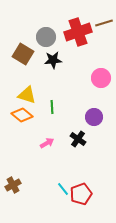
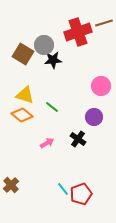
gray circle: moved 2 px left, 8 px down
pink circle: moved 8 px down
yellow triangle: moved 2 px left
green line: rotated 48 degrees counterclockwise
brown cross: moved 2 px left; rotated 14 degrees counterclockwise
